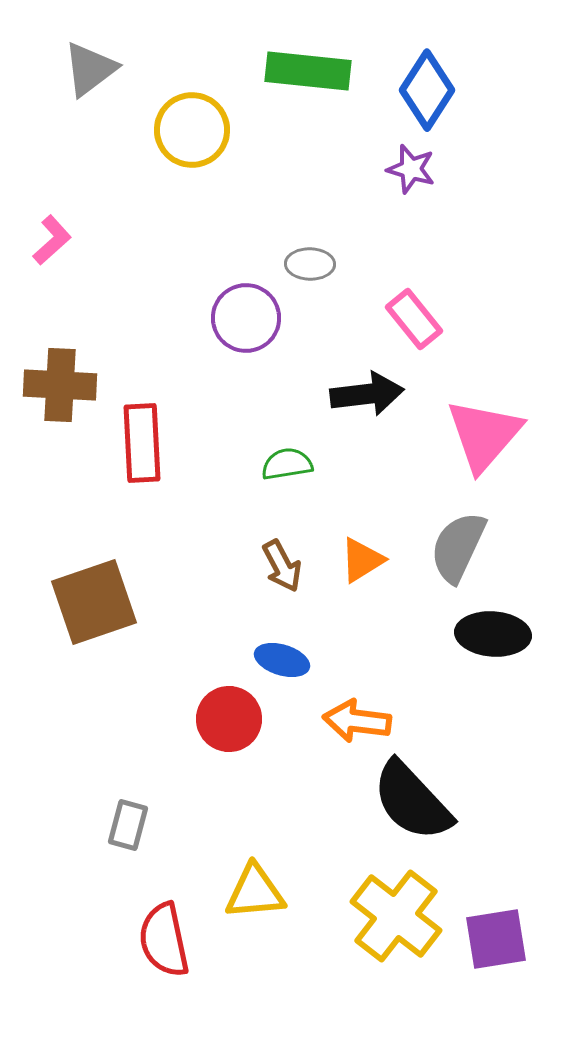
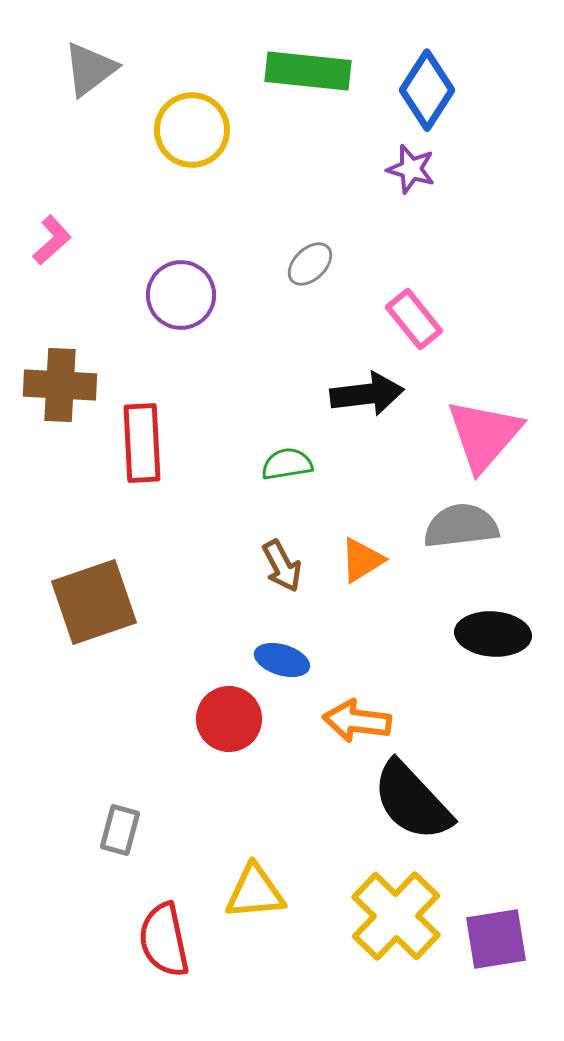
gray ellipse: rotated 45 degrees counterclockwise
purple circle: moved 65 px left, 23 px up
gray semicircle: moved 3 px right, 21 px up; rotated 58 degrees clockwise
gray rectangle: moved 8 px left, 5 px down
yellow cross: rotated 6 degrees clockwise
